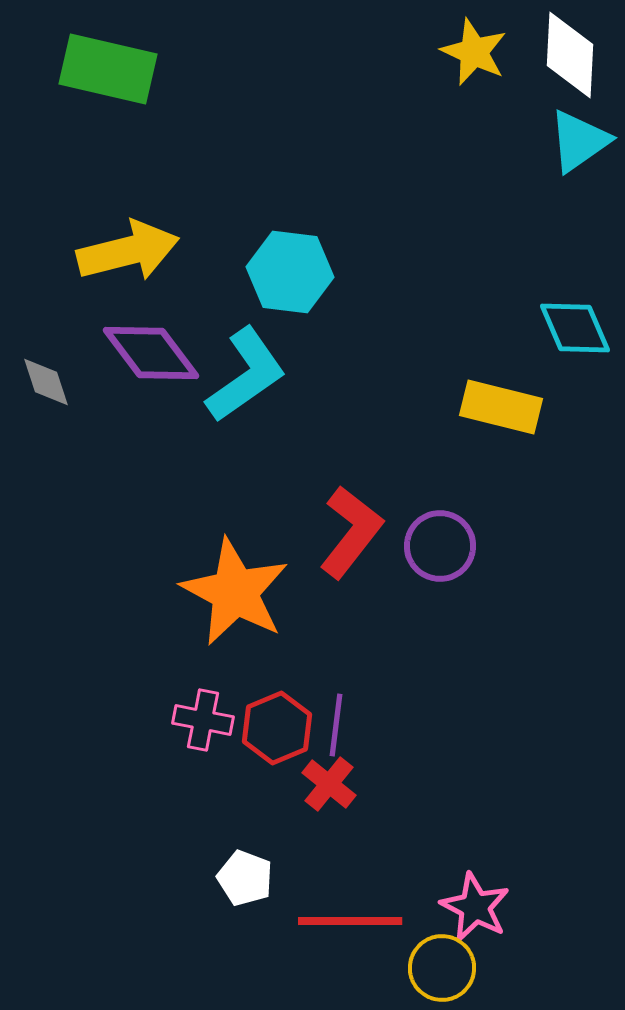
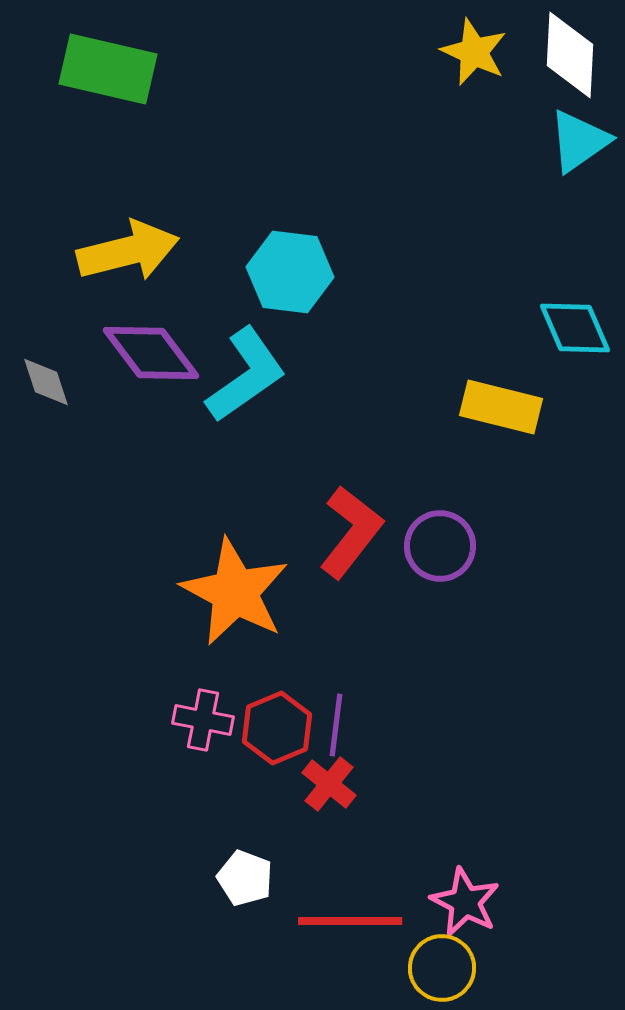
pink star: moved 10 px left, 5 px up
